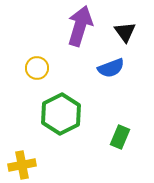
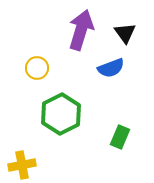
purple arrow: moved 1 px right, 4 px down
black triangle: moved 1 px down
